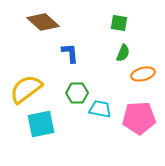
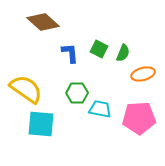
green square: moved 20 px left, 26 px down; rotated 18 degrees clockwise
yellow semicircle: rotated 72 degrees clockwise
cyan square: rotated 16 degrees clockwise
